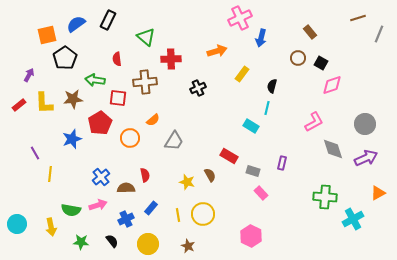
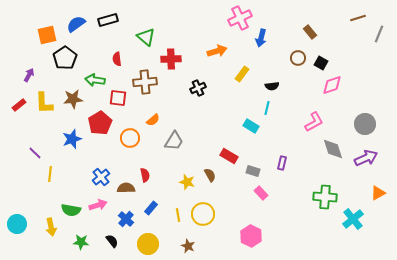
black rectangle at (108, 20): rotated 48 degrees clockwise
black semicircle at (272, 86): rotated 112 degrees counterclockwise
purple line at (35, 153): rotated 16 degrees counterclockwise
blue cross at (126, 219): rotated 21 degrees counterclockwise
cyan cross at (353, 219): rotated 10 degrees counterclockwise
